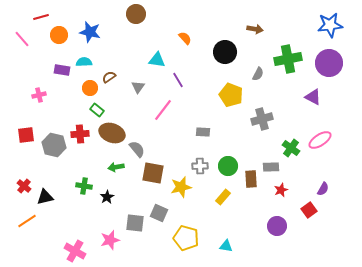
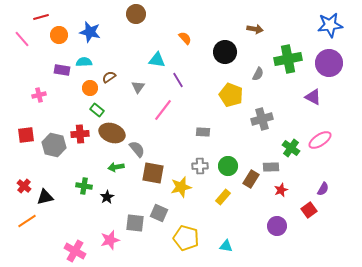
brown rectangle at (251, 179): rotated 36 degrees clockwise
